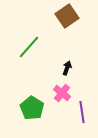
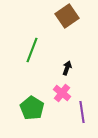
green line: moved 3 px right, 3 px down; rotated 20 degrees counterclockwise
